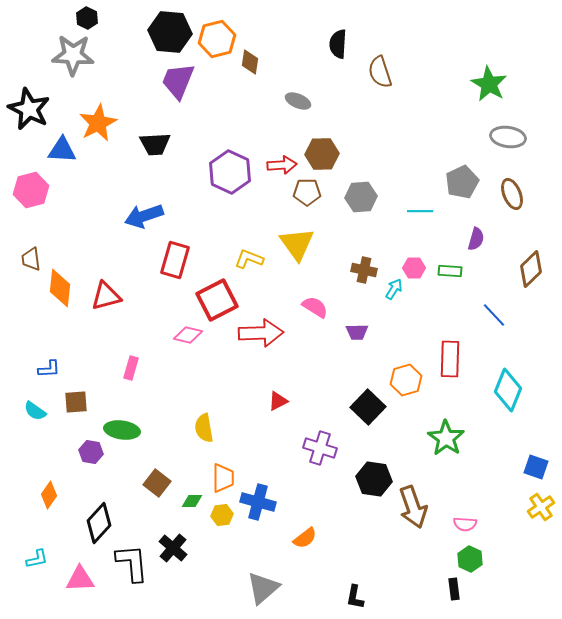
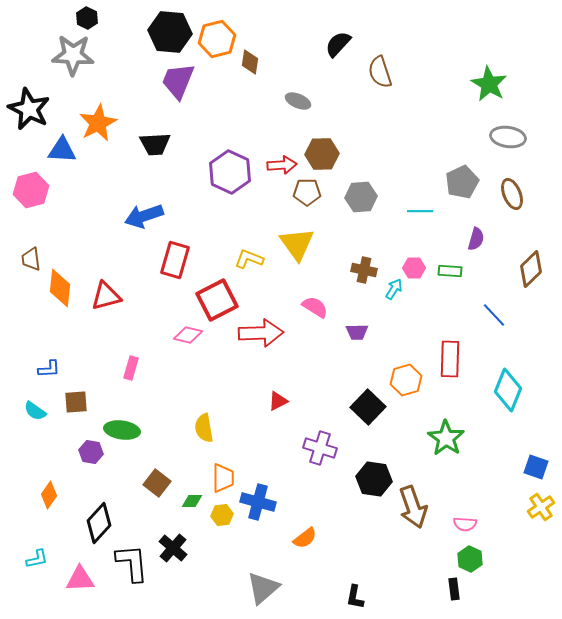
black semicircle at (338, 44): rotated 40 degrees clockwise
